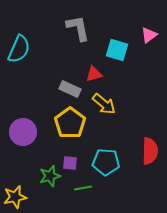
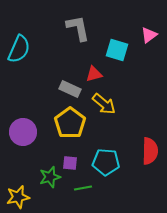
green star: moved 1 px down
yellow star: moved 3 px right
